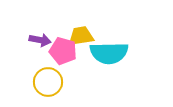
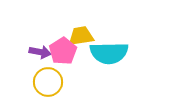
purple arrow: moved 12 px down
pink pentagon: rotated 24 degrees clockwise
